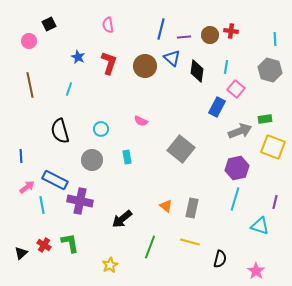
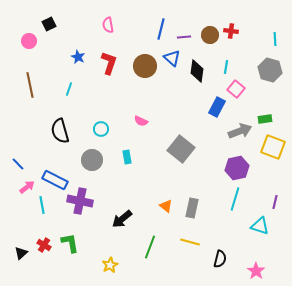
blue line at (21, 156): moved 3 px left, 8 px down; rotated 40 degrees counterclockwise
